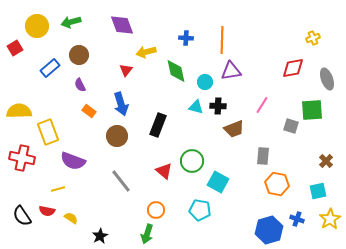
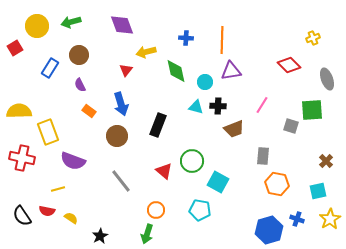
blue rectangle at (50, 68): rotated 18 degrees counterclockwise
red diamond at (293, 68): moved 4 px left, 3 px up; rotated 55 degrees clockwise
